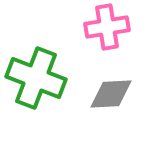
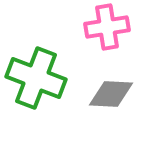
gray diamond: rotated 6 degrees clockwise
